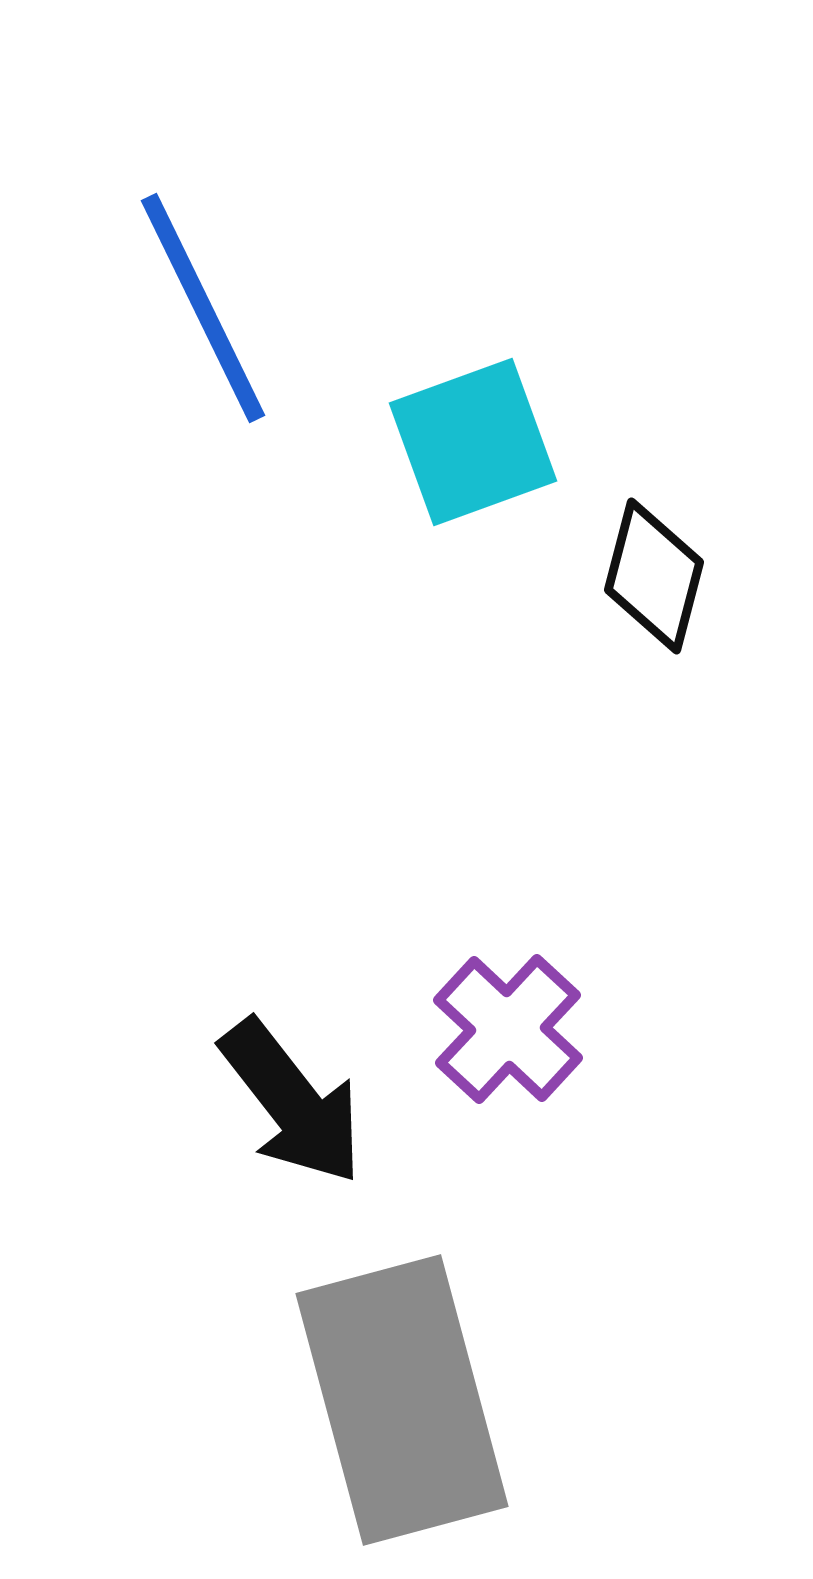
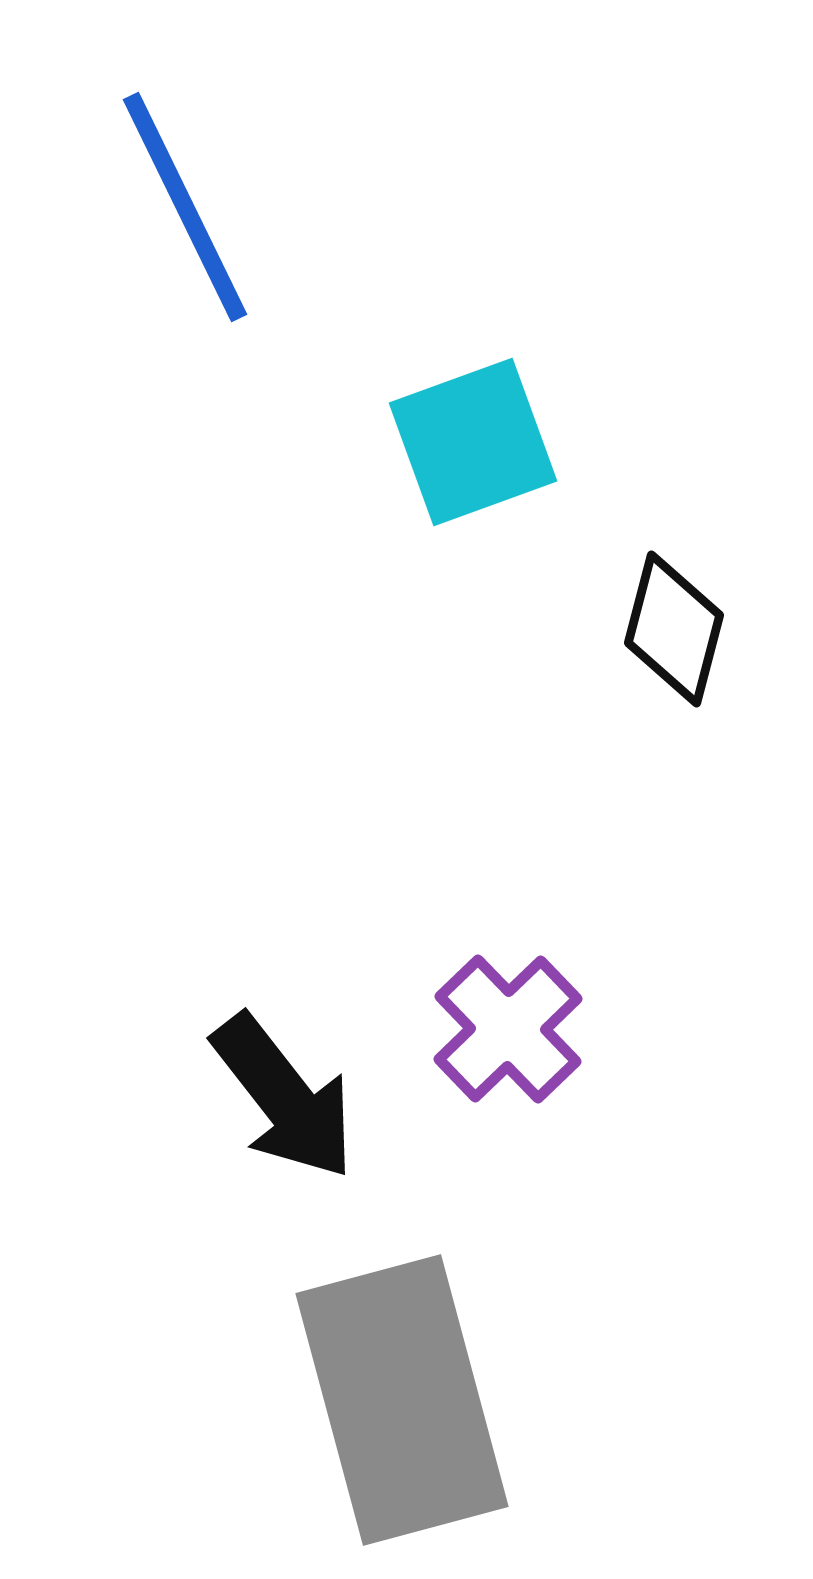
blue line: moved 18 px left, 101 px up
black diamond: moved 20 px right, 53 px down
purple cross: rotated 3 degrees clockwise
black arrow: moved 8 px left, 5 px up
